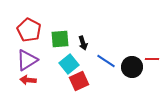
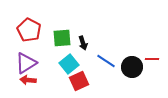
green square: moved 2 px right, 1 px up
purple triangle: moved 1 px left, 3 px down
